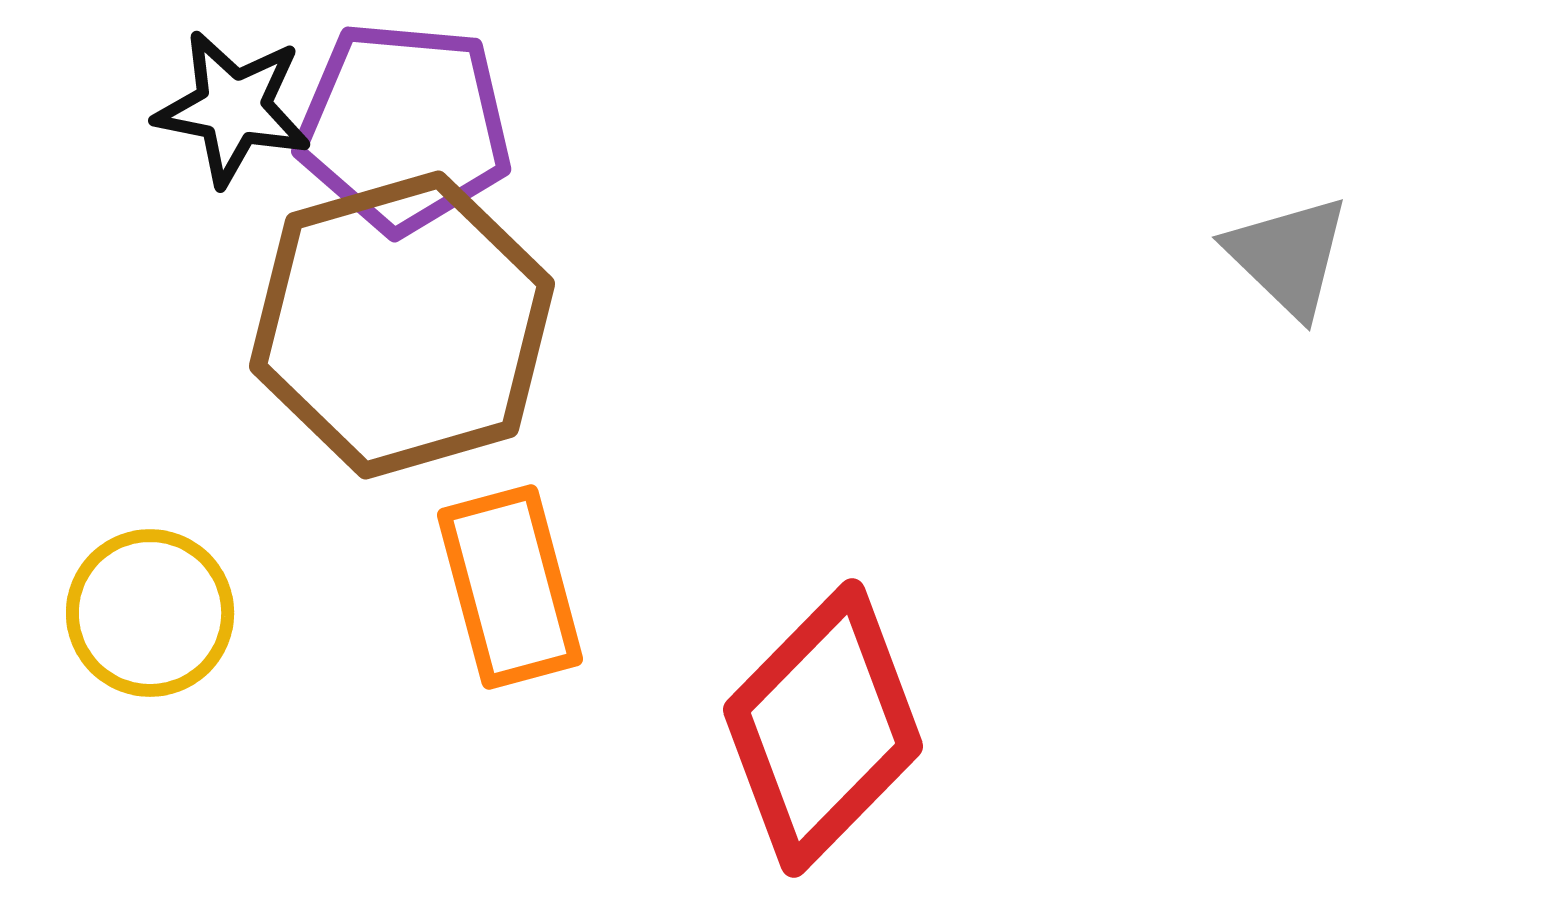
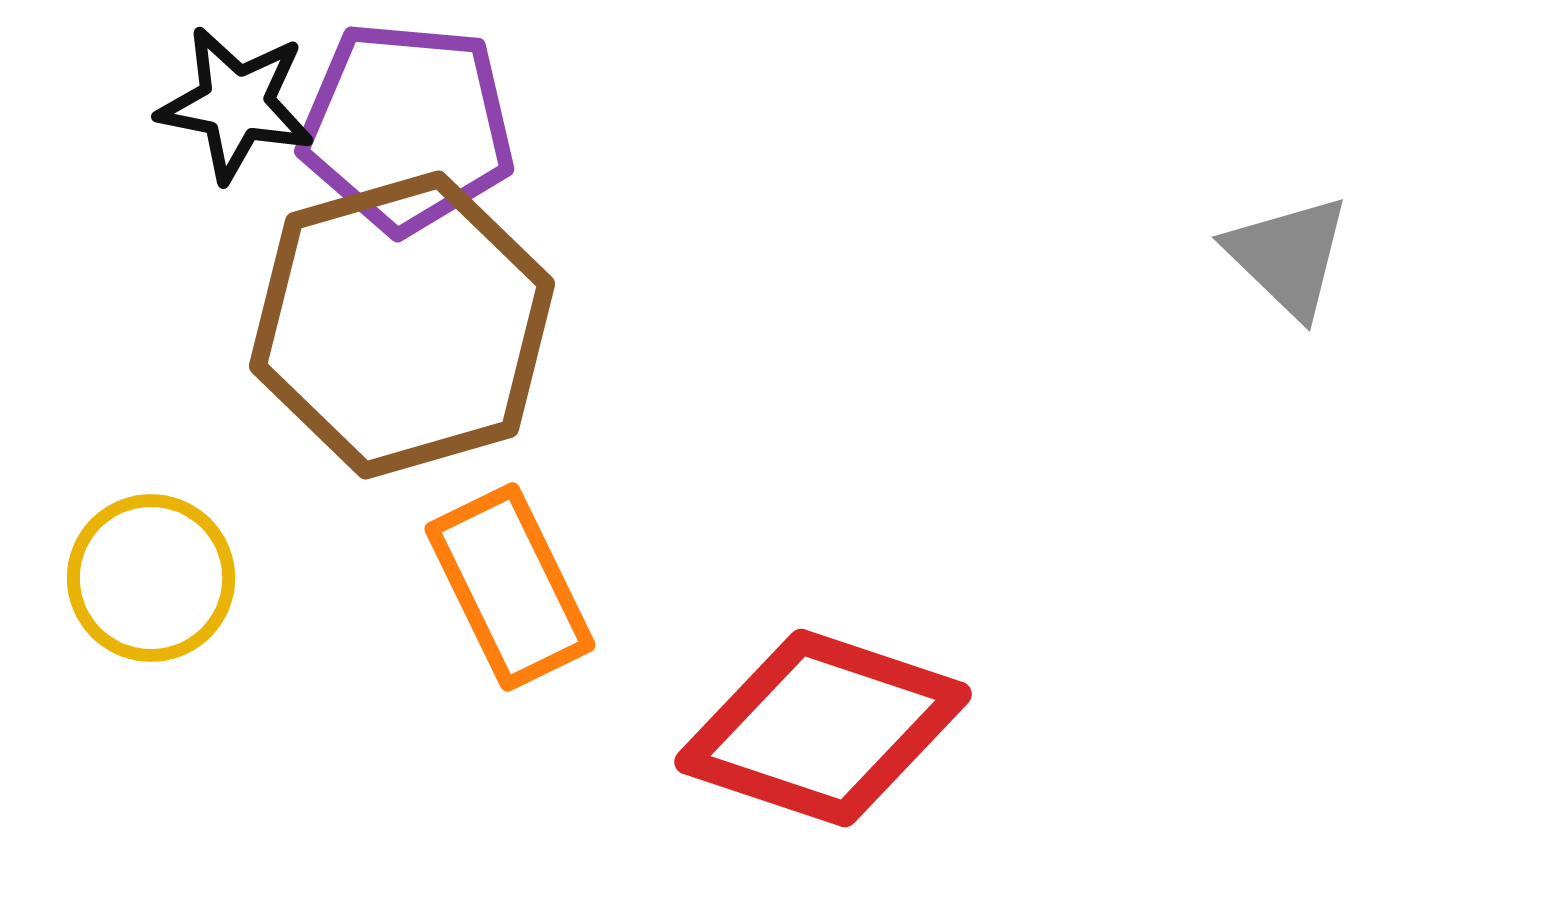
black star: moved 3 px right, 4 px up
purple pentagon: moved 3 px right
orange rectangle: rotated 11 degrees counterclockwise
yellow circle: moved 1 px right, 35 px up
red diamond: rotated 64 degrees clockwise
